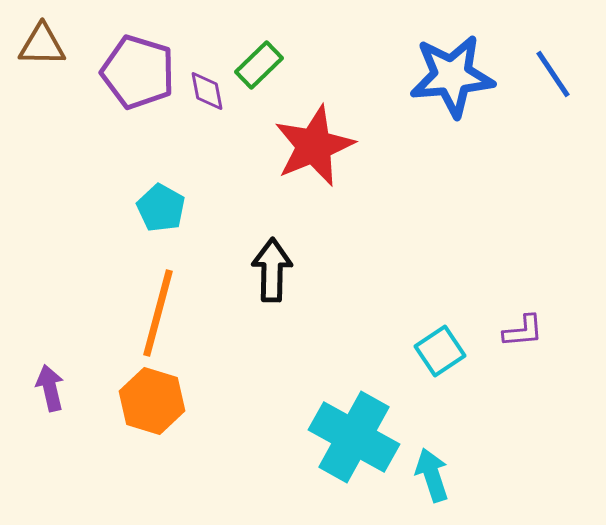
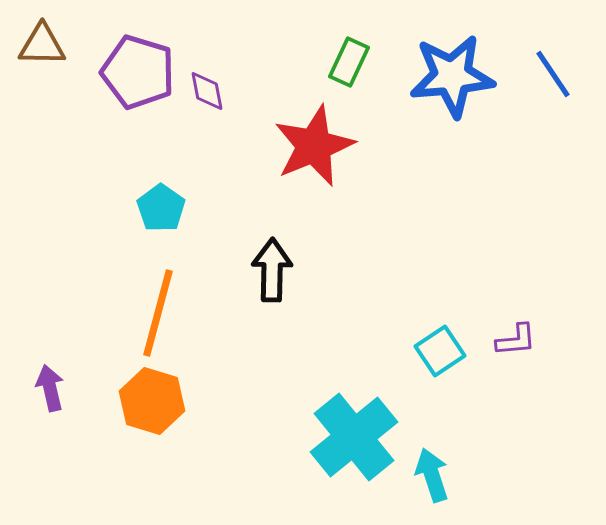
green rectangle: moved 90 px right, 3 px up; rotated 21 degrees counterclockwise
cyan pentagon: rotated 6 degrees clockwise
purple L-shape: moved 7 px left, 9 px down
cyan cross: rotated 22 degrees clockwise
